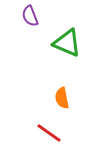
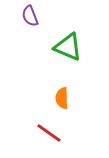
green triangle: moved 1 px right, 4 px down
orange semicircle: rotated 10 degrees clockwise
